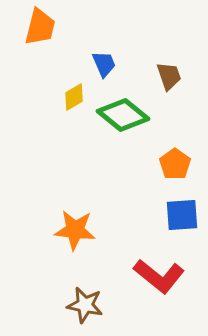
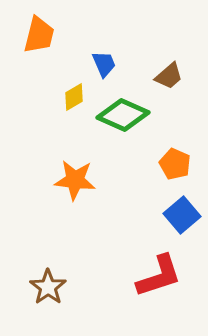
orange trapezoid: moved 1 px left, 8 px down
brown trapezoid: rotated 68 degrees clockwise
green diamond: rotated 15 degrees counterclockwise
orange pentagon: rotated 12 degrees counterclockwise
blue square: rotated 36 degrees counterclockwise
orange star: moved 50 px up
red L-shape: rotated 57 degrees counterclockwise
brown star: moved 37 px left, 18 px up; rotated 24 degrees clockwise
